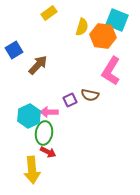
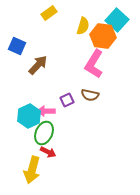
cyan square: rotated 20 degrees clockwise
yellow semicircle: moved 1 px right, 1 px up
blue square: moved 3 px right, 4 px up; rotated 36 degrees counterclockwise
pink L-shape: moved 17 px left, 7 px up
purple square: moved 3 px left
pink arrow: moved 3 px left, 1 px up
green ellipse: rotated 15 degrees clockwise
yellow arrow: rotated 20 degrees clockwise
